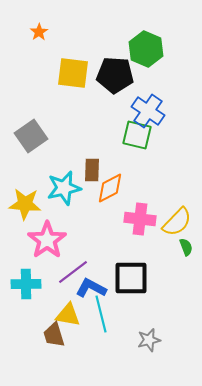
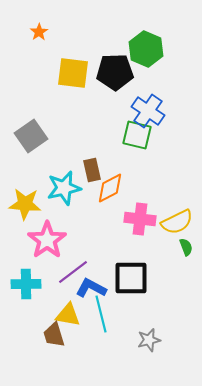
black pentagon: moved 3 px up; rotated 6 degrees counterclockwise
brown rectangle: rotated 15 degrees counterclockwise
yellow semicircle: rotated 20 degrees clockwise
